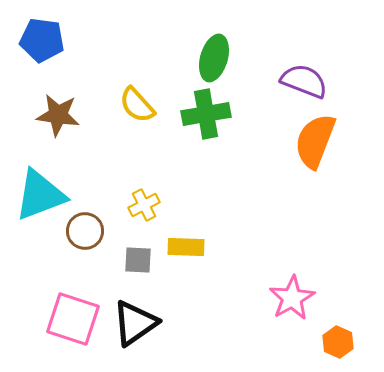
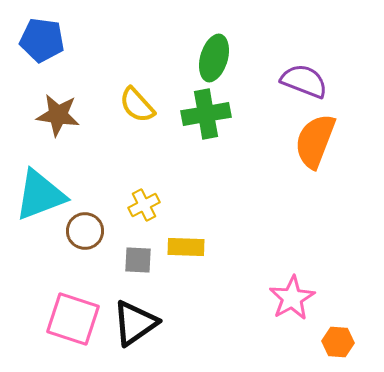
orange hexagon: rotated 20 degrees counterclockwise
